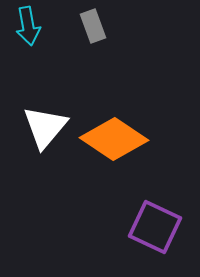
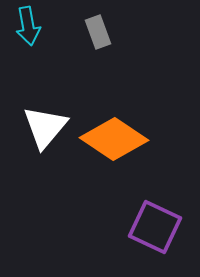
gray rectangle: moved 5 px right, 6 px down
